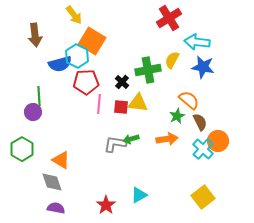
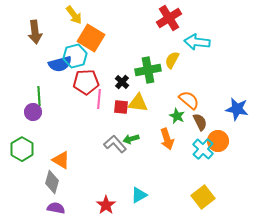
brown arrow: moved 3 px up
orange square: moved 1 px left, 3 px up
cyan hexagon: moved 2 px left; rotated 20 degrees clockwise
blue star: moved 34 px right, 42 px down
pink line: moved 5 px up
green star: rotated 21 degrees counterclockwise
orange arrow: rotated 80 degrees clockwise
gray L-shape: rotated 40 degrees clockwise
gray diamond: rotated 35 degrees clockwise
